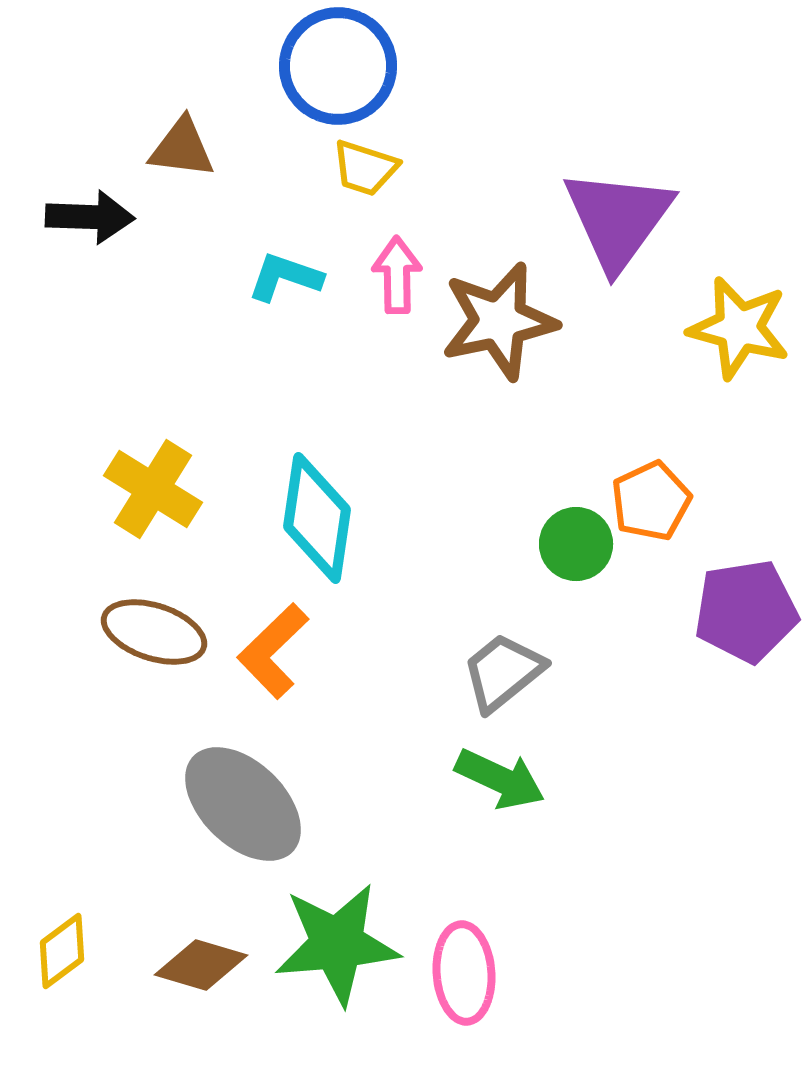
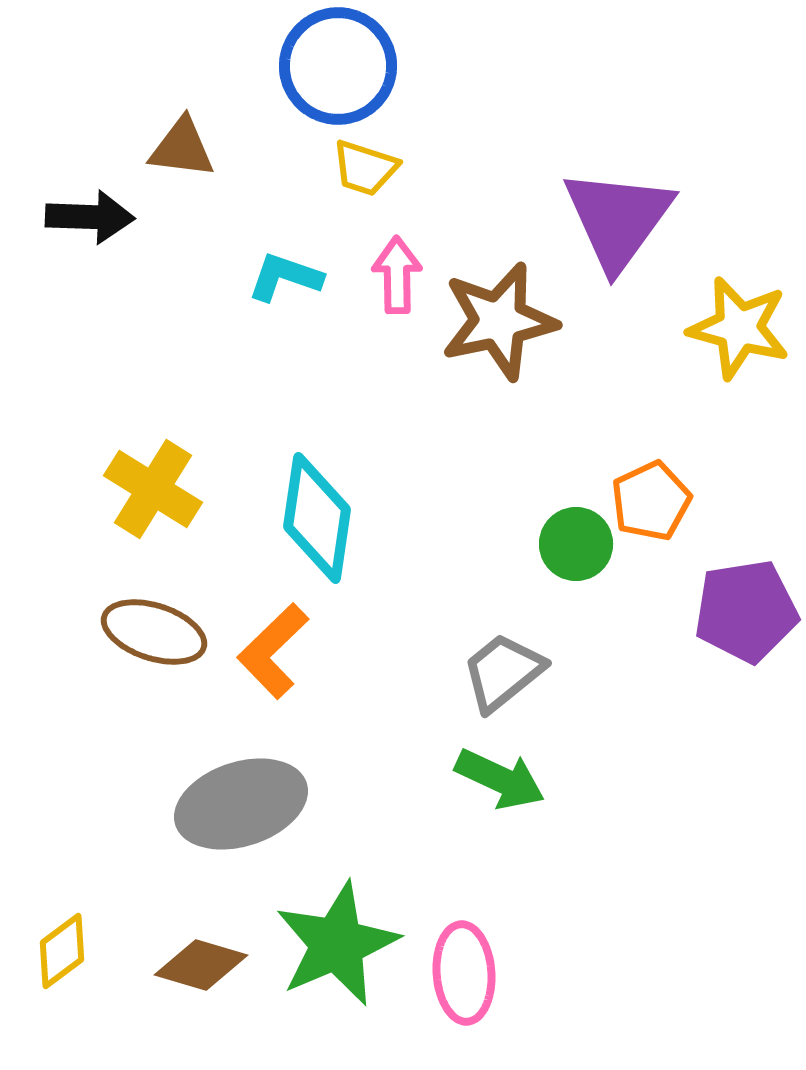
gray ellipse: moved 2 px left; rotated 62 degrees counterclockwise
green star: rotated 18 degrees counterclockwise
